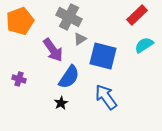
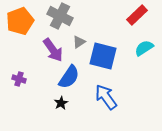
gray cross: moved 9 px left, 1 px up
gray triangle: moved 1 px left, 3 px down
cyan semicircle: moved 3 px down
